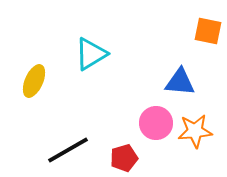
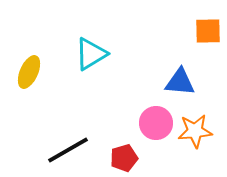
orange square: rotated 12 degrees counterclockwise
yellow ellipse: moved 5 px left, 9 px up
